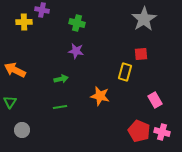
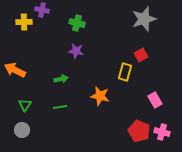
gray star: rotated 15 degrees clockwise
red square: moved 1 px down; rotated 24 degrees counterclockwise
green triangle: moved 15 px right, 3 px down
